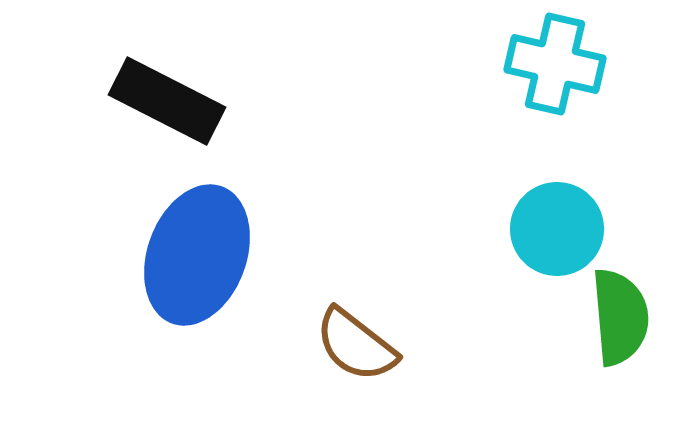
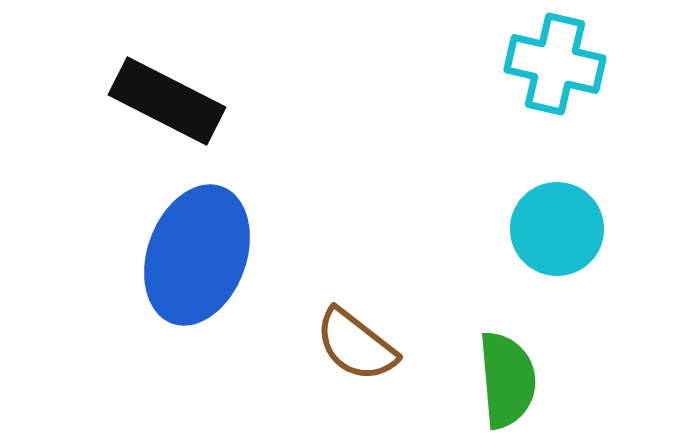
green semicircle: moved 113 px left, 63 px down
